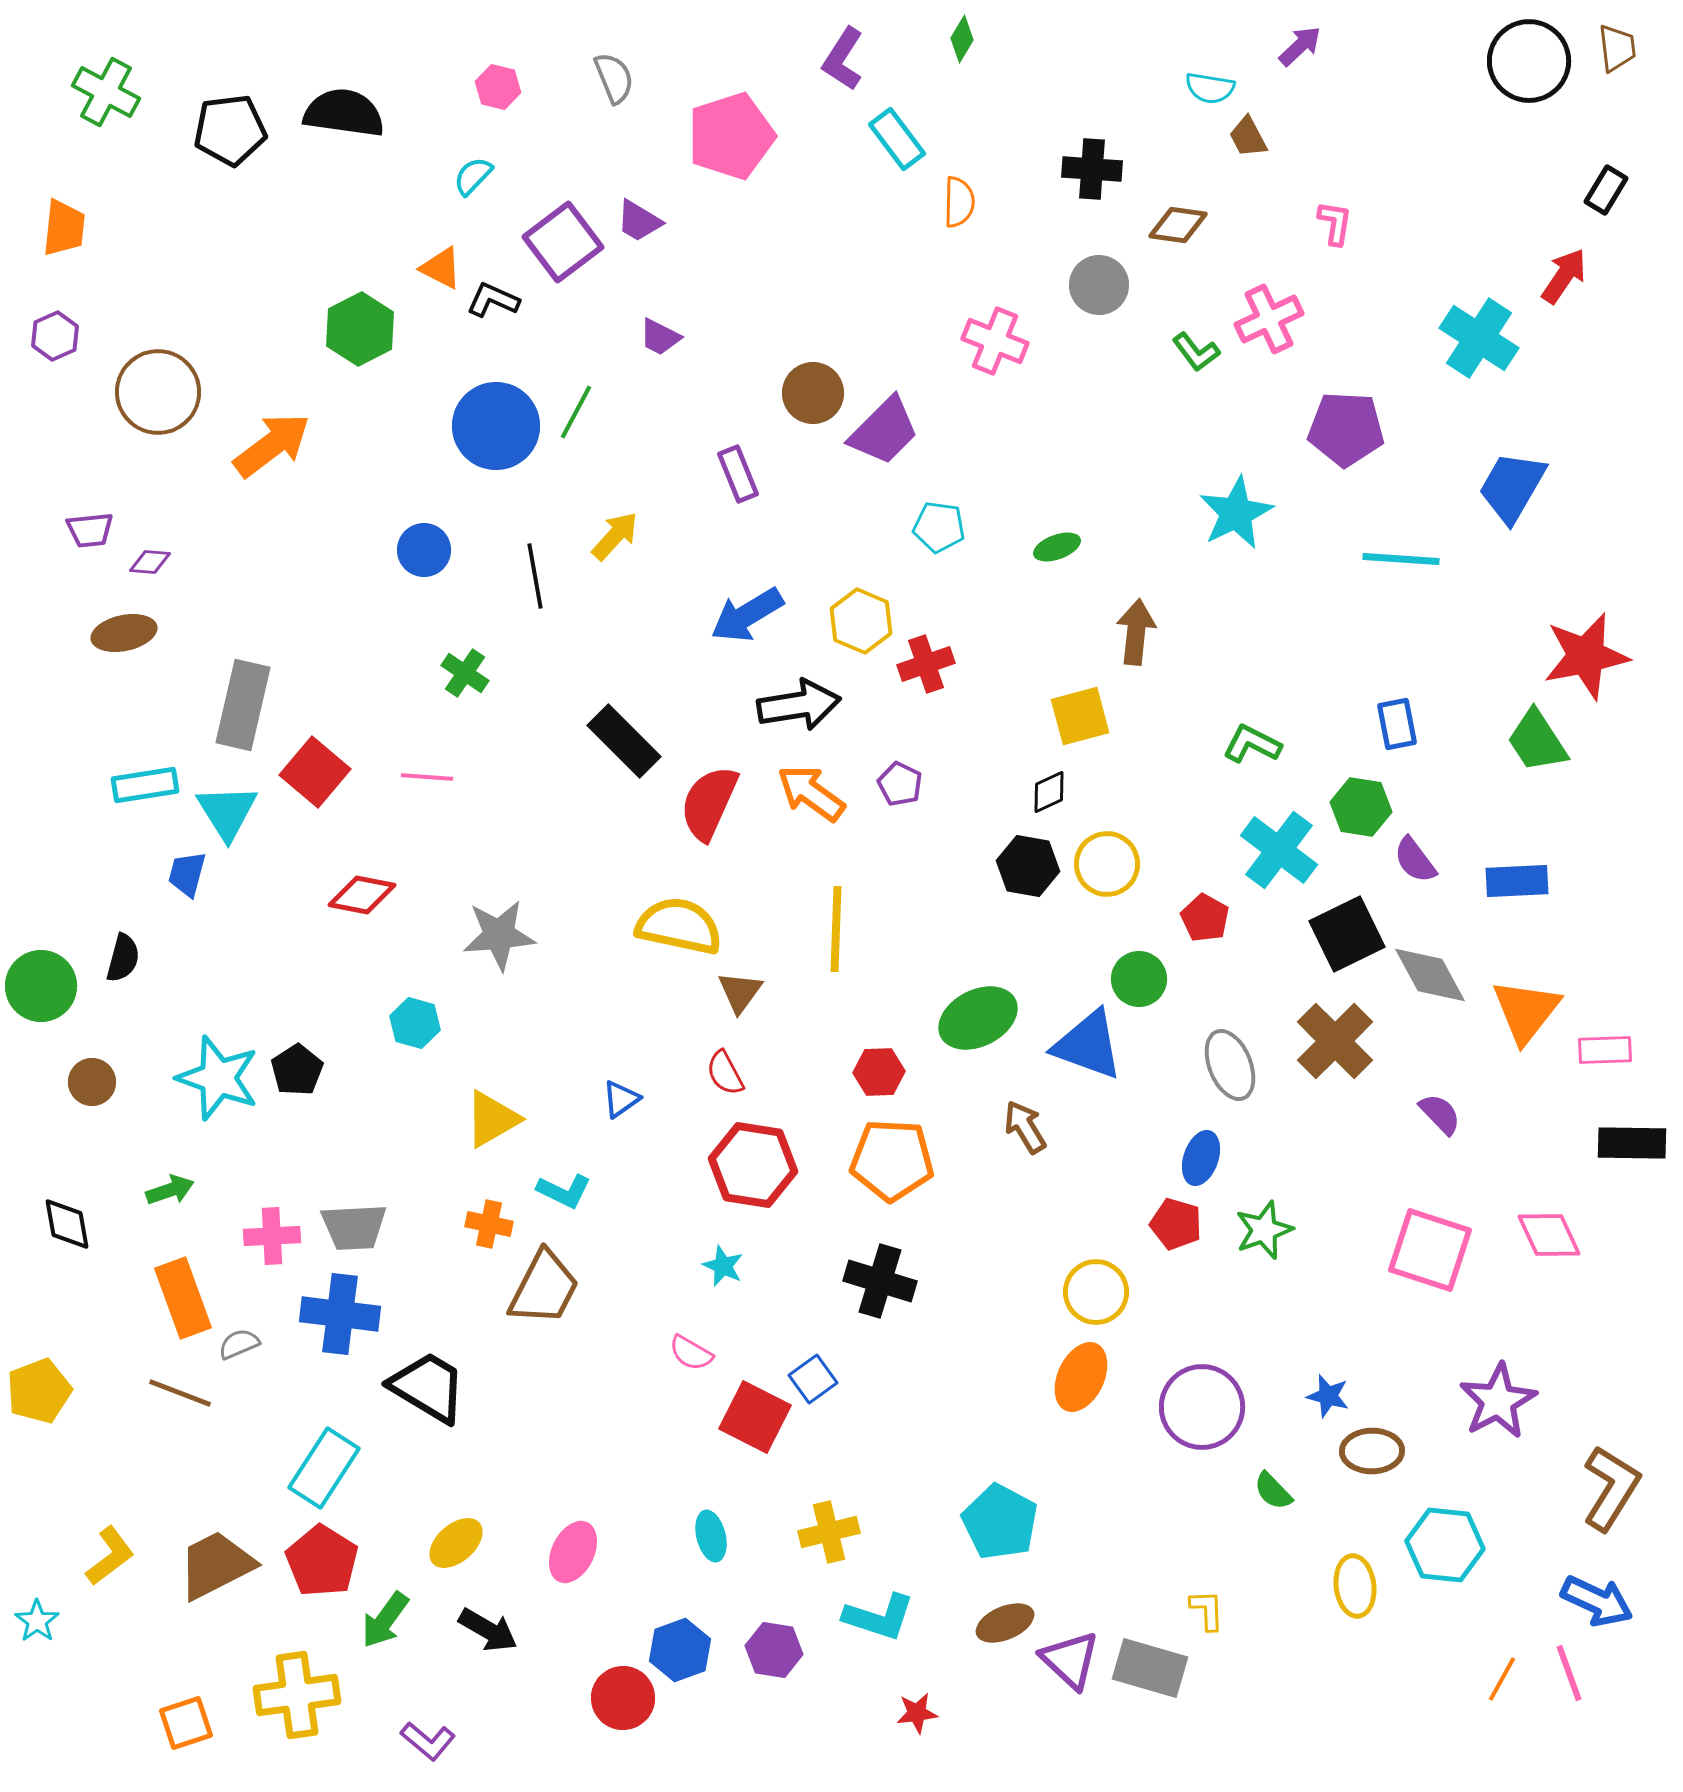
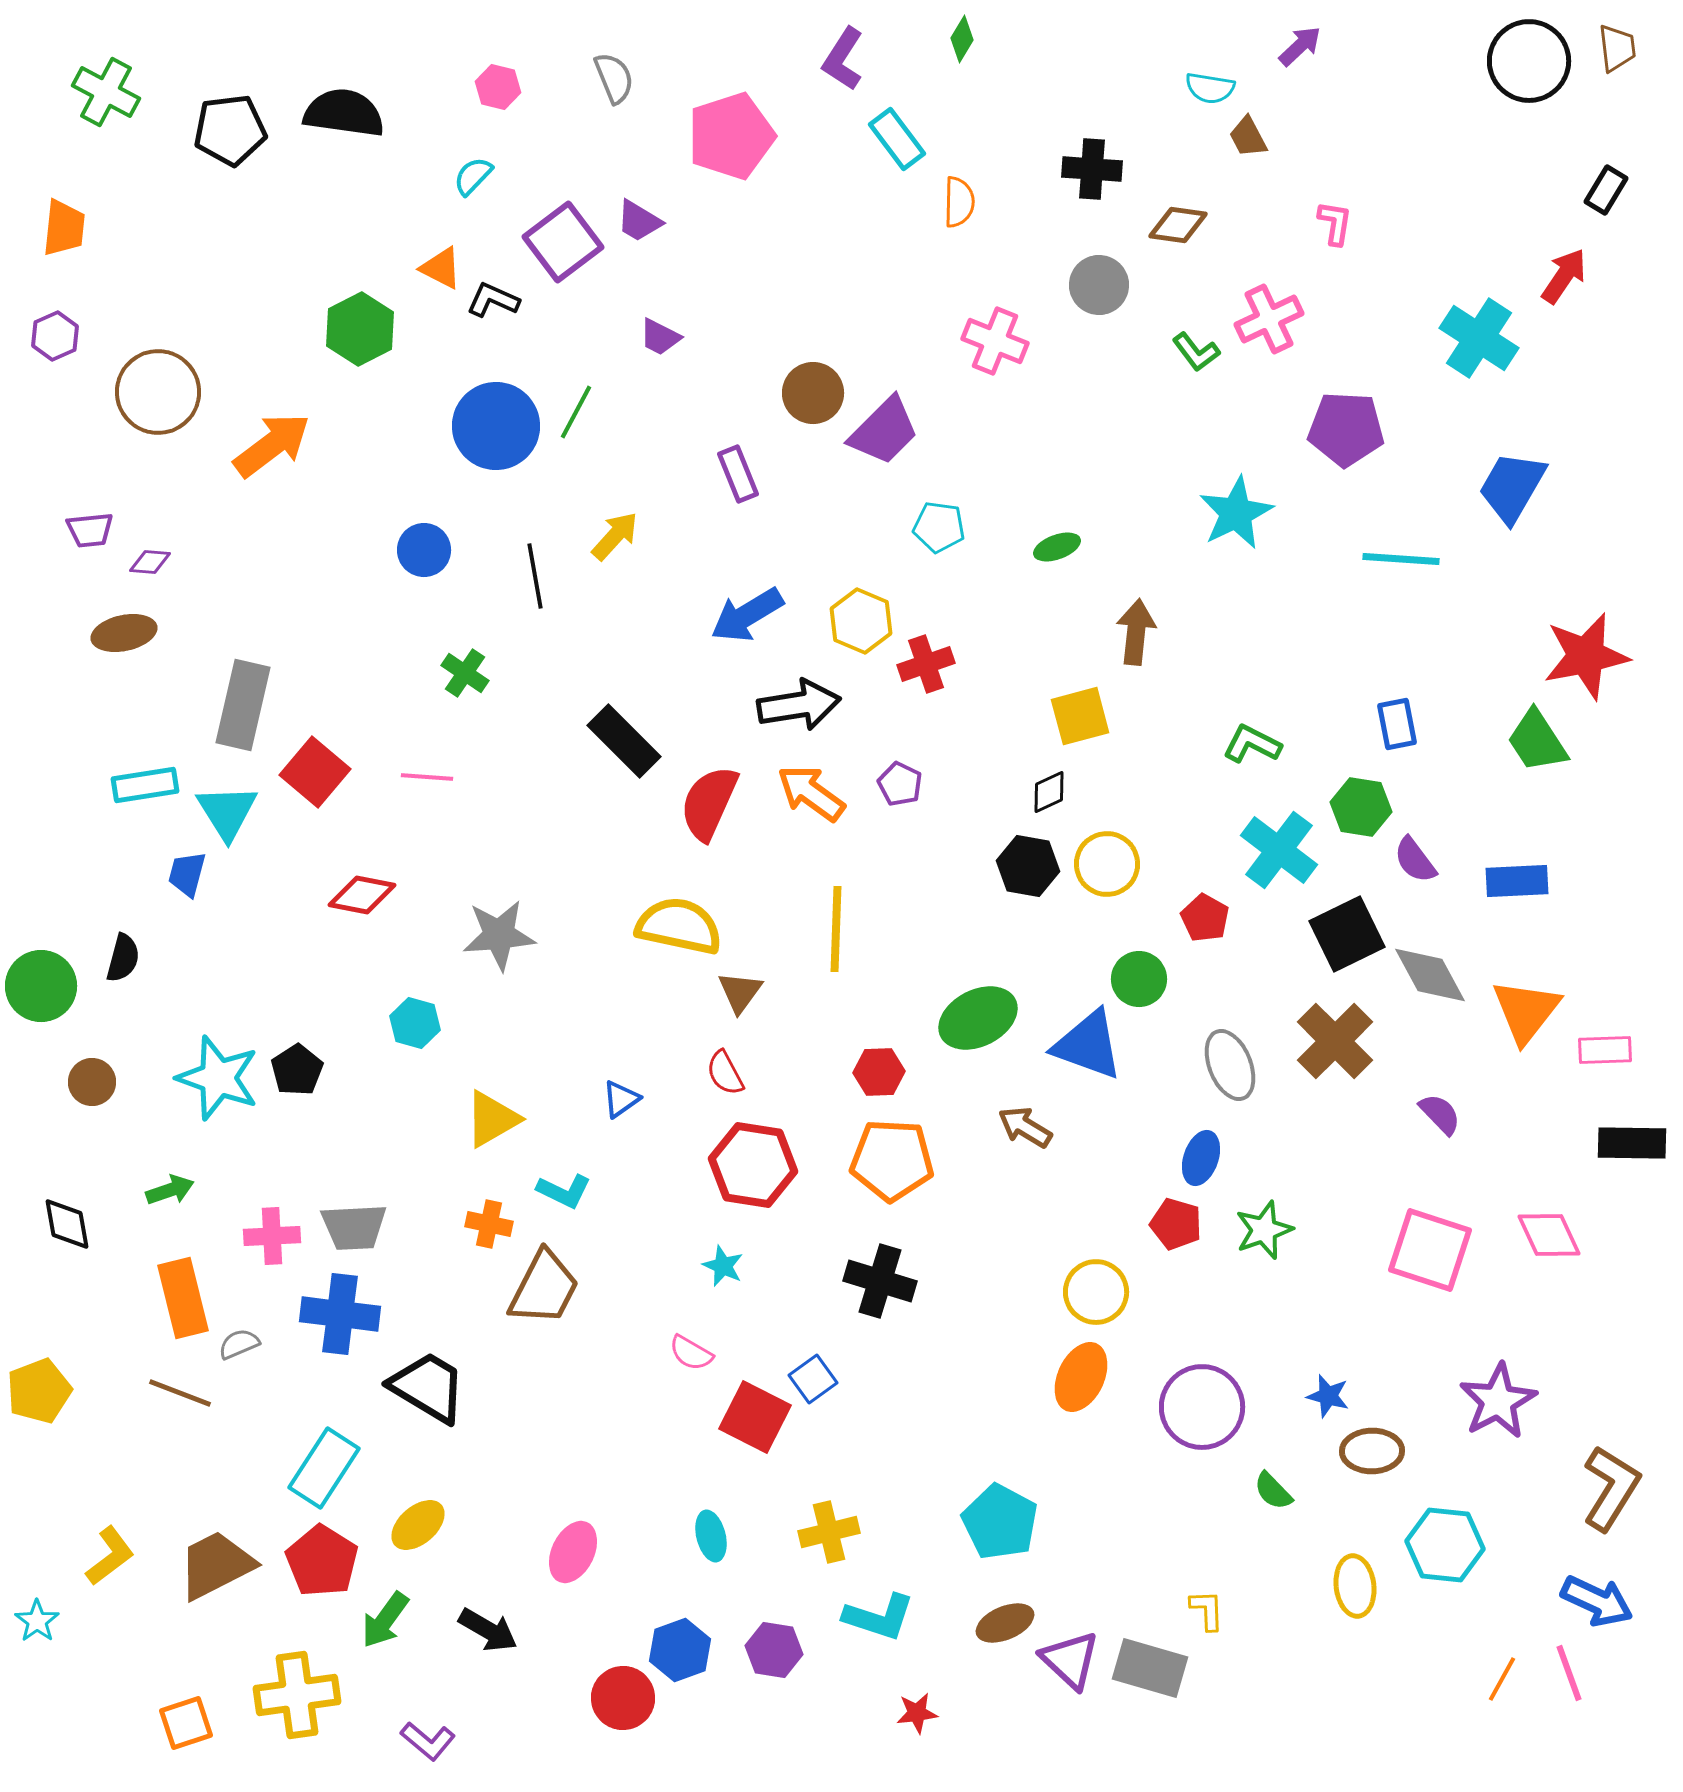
brown arrow at (1025, 1127): rotated 28 degrees counterclockwise
orange rectangle at (183, 1298): rotated 6 degrees clockwise
yellow ellipse at (456, 1543): moved 38 px left, 18 px up
